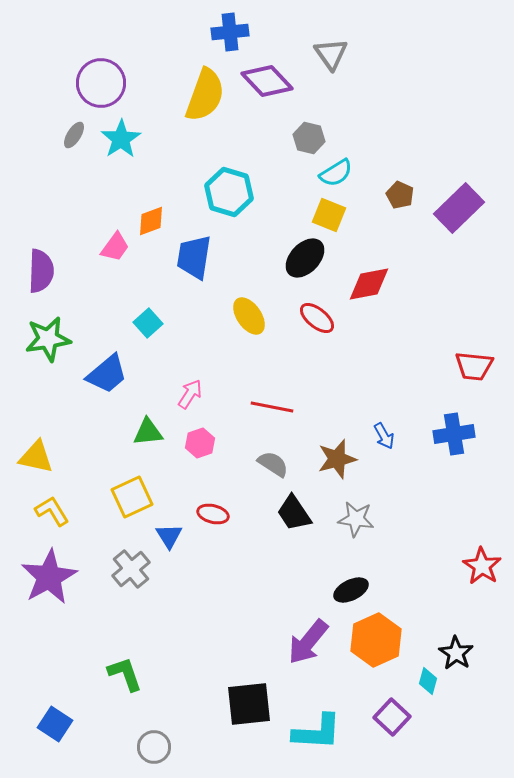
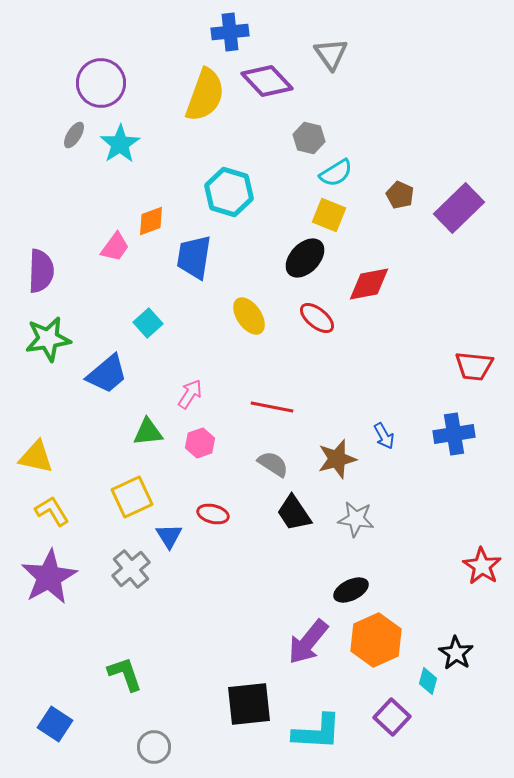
cyan star at (121, 139): moved 1 px left, 5 px down
